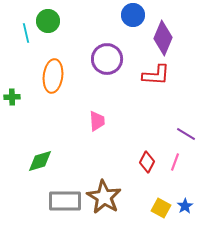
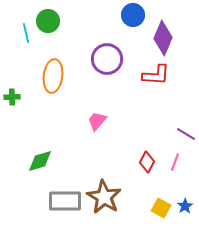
pink trapezoid: rotated 135 degrees counterclockwise
